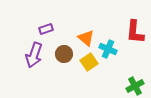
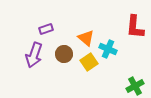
red L-shape: moved 5 px up
